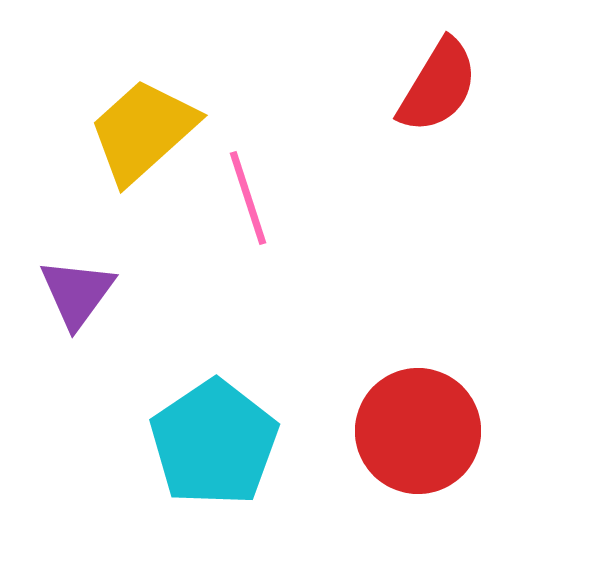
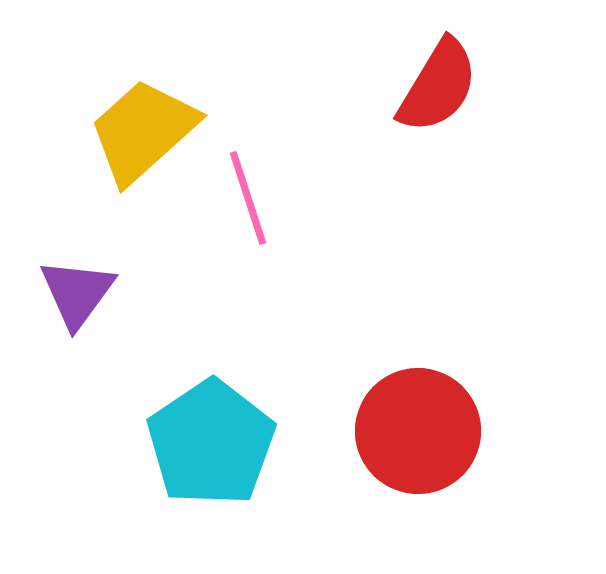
cyan pentagon: moved 3 px left
